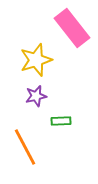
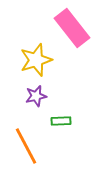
orange line: moved 1 px right, 1 px up
